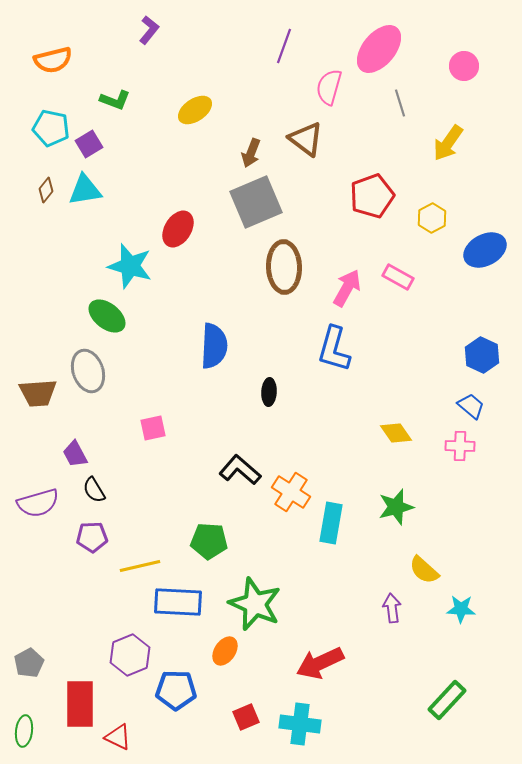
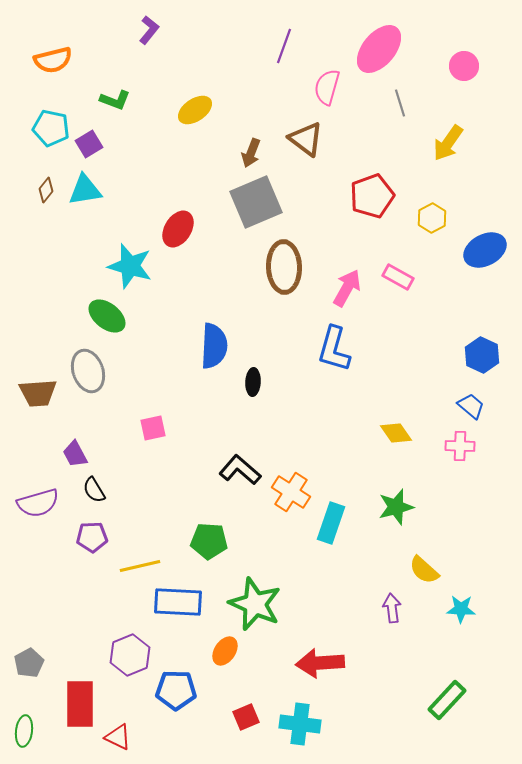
pink semicircle at (329, 87): moved 2 px left
black ellipse at (269, 392): moved 16 px left, 10 px up
cyan rectangle at (331, 523): rotated 9 degrees clockwise
red arrow at (320, 663): rotated 21 degrees clockwise
